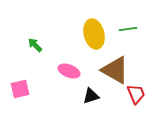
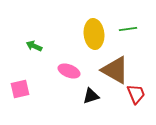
yellow ellipse: rotated 8 degrees clockwise
green arrow: moved 1 px left, 1 px down; rotated 21 degrees counterclockwise
